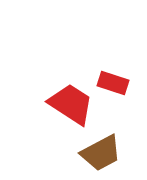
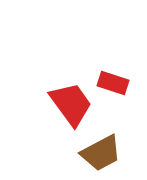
red trapezoid: rotated 21 degrees clockwise
